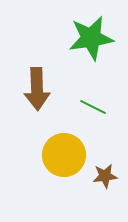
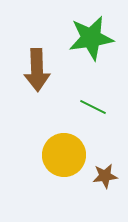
brown arrow: moved 19 px up
